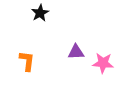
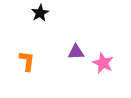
pink star: rotated 20 degrees clockwise
